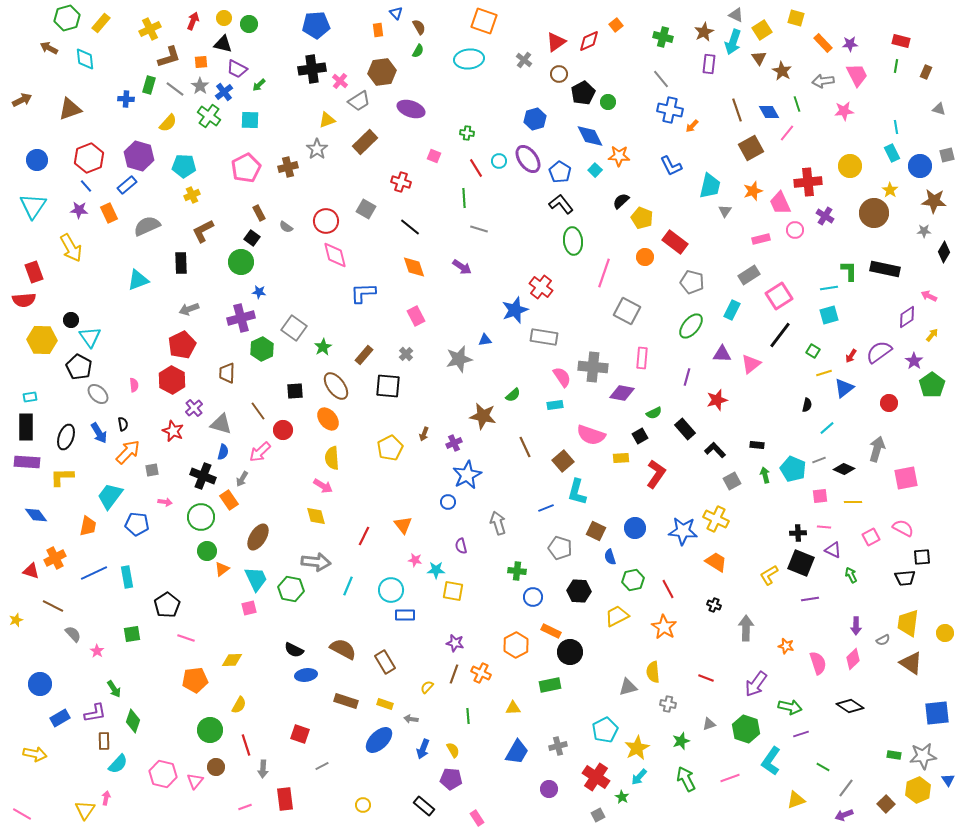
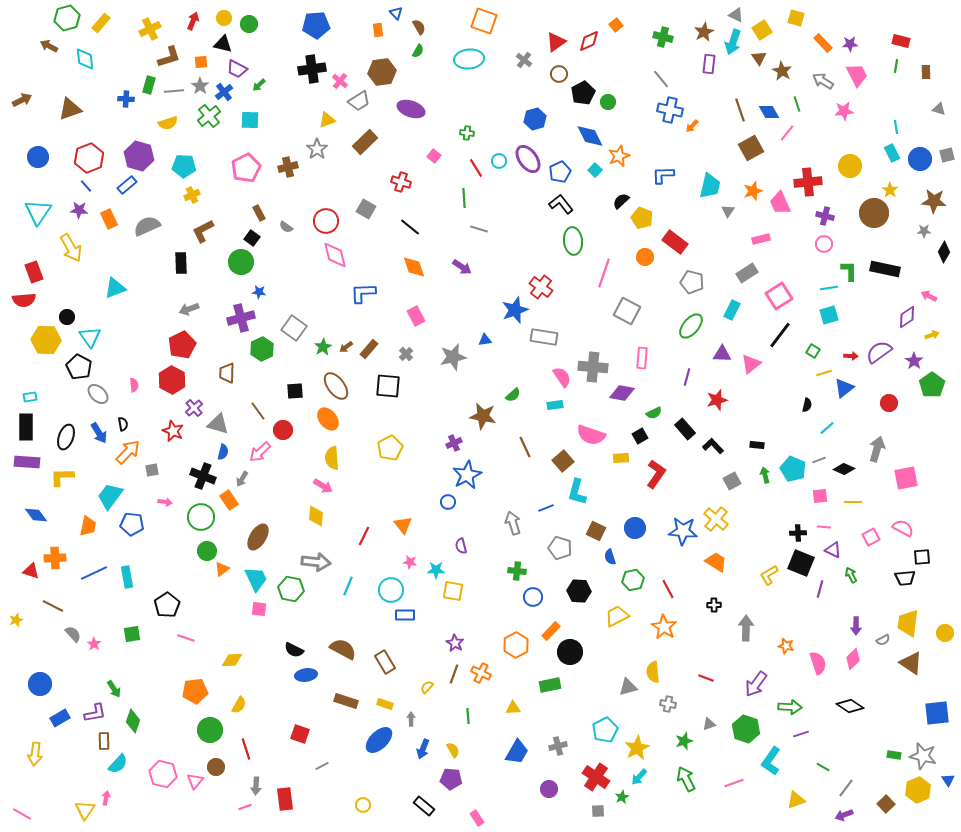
brown arrow at (49, 48): moved 2 px up
brown rectangle at (926, 72): rotated 24 degrees counterclockwise
gray arrow at (823, 81): rotated 40 degrees clockwise
gray line at (175, 89): moved 1 px left, 2 px down; rotated 42 degrees counterclockwise
brown line at (737, 110): moved 3 px right
green cross at (209, 116): rotated 15 degrees clockwise
yellow semicircle at (168, 123): rotated 30 degrees clockwise
pink square at (434, 156): rotated 16 degrees clockwise
orange star at (619, 156): rotated 25 degrees counterclockwise
blue circle at (37, 160): moved 1 px right, 3 px up
blue L-shape at (671, 166): moved 8 px left, 9 px down; rotated 115 degrees clockwise
blue circle at (920, 166): moved 7 px up
blue pentagon at (560, 172): rotated 15 degrees clockwise
cyan triangle at (33, 206): moved 5 px right, 6 px down
gray triangle at (725, 211): moved 3 px right
orange rectangle at (109, 213): moved 6 px down
purple cross at (825, 216): rotated 18 degrees counterclockwise
pink circle at (795, 230): moved 29 px right, 14 px down
gray rectangle at (749, 275): moved 2 px left, 2 px up
cyan triangle at (138, 280): moved 23 px left, 8 px down
black circle at (71, 320): moved 4 px left, 3 px up
yellow arrow at (932, 335): rotated 32 degrees clockwise
yellow hexagon at (42, 340): moved 4 px right
brown rectangle at (364, 355): moved 5 px right, 6 px up
red arrow at (851, 356): rotated 120 degrees counterclockwise
gray star at (459, 359): moved 6 px left, 2 px up
gray triangle at (221, 424): moved 3 px left
brown arrow at (424, 434): moved 78 px left, 87 px up; rotated 32 degrees clockwise
black L-shape at (715, 450): moved 2 px left, 4 px up
yellow diamond at (316, 516): rotated 20 degrees clockwise
yellow cross at (716, 519): rotated 15 degrees clockwise
gray arrow at (498, 523): moved 15 px right
blue pentagon at (137, 524): moved 5 px left
orange cross at (55, 558): rotated 25 degrees clockwise
pink star at (415, 560): moved 5 px left, 2 px down
purple line at (810, 599): moved 10 px right, 10 px up; rotated 66 degrees counterclockwise
black cross at (714, 605): rotated 24 degrees counterclockwise
pink square at (249, 608): moved 10 px right, 1 px down; rotated 21 degrees clockwise
orange rectangle at (551, 631): rotated 72 degrees counterclockwise
purple star at (455, 643): rotated 18 degrees clockwise
pink star at (97, 651): moved 3 px left, 7 px up
orange pentagon at (195, 680): moved 11 px down
green arrow at (790, 707): rotated 10 degrees counterclockwise
gray arrow at (411, 719): rotated 80 degrees clockwise
green star at (681, 741): moved 3 px right
red line at (246, 745): moved 4 px down
yellow arrow at (35, 754): rotated 85 degrees clockwise
gray star at (923, 756): rotated 20 degrees clockwise
gray arrow at (263, 769): moved 7 px left, 17 px down
pink line at (730, 778): moved 4 px right, 5 px down
green star at (622, 797): rotated 16 degrees clockwise
gray square at (598, 815): moved 4 px up; rotated 24 degrees clockwise
